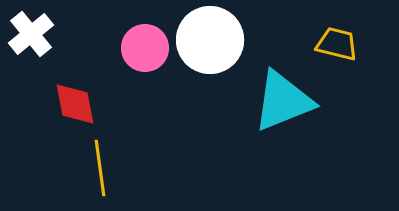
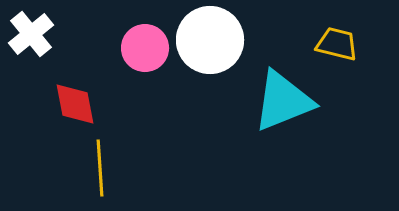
yellow line: rotated 4 degrees clockwise
